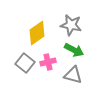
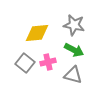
gray star: moved 3 px right
yellow diamond: rotated 30 degrees clockwise
